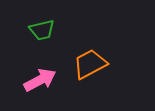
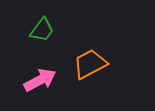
green trapezoid: rotated 40 degrees counterclockwise
